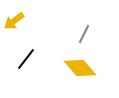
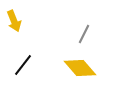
yellow arrow: rotated 75 degrees counterclockwise
black line: moved 3 px left, 6 px down
